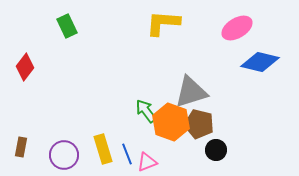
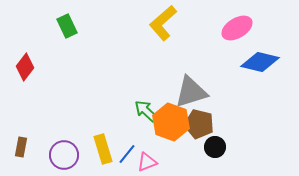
yellow L-shape: rotated 45 degrees counterclockwise
green arrow: rotated 10 degrees counterclockwise
black circle: moved 1 px left, 3 px up
blue line: rotated 60 degrees clockwise
